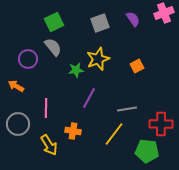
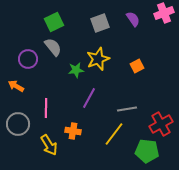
red cross: rotated 30 degrees counterclockwise
